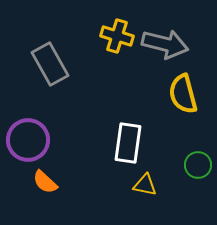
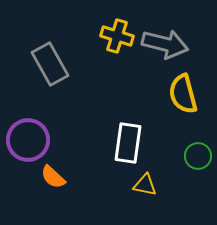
green circle: moved 9 px up
orange semicircle: moved 8 px right, 5 px up
